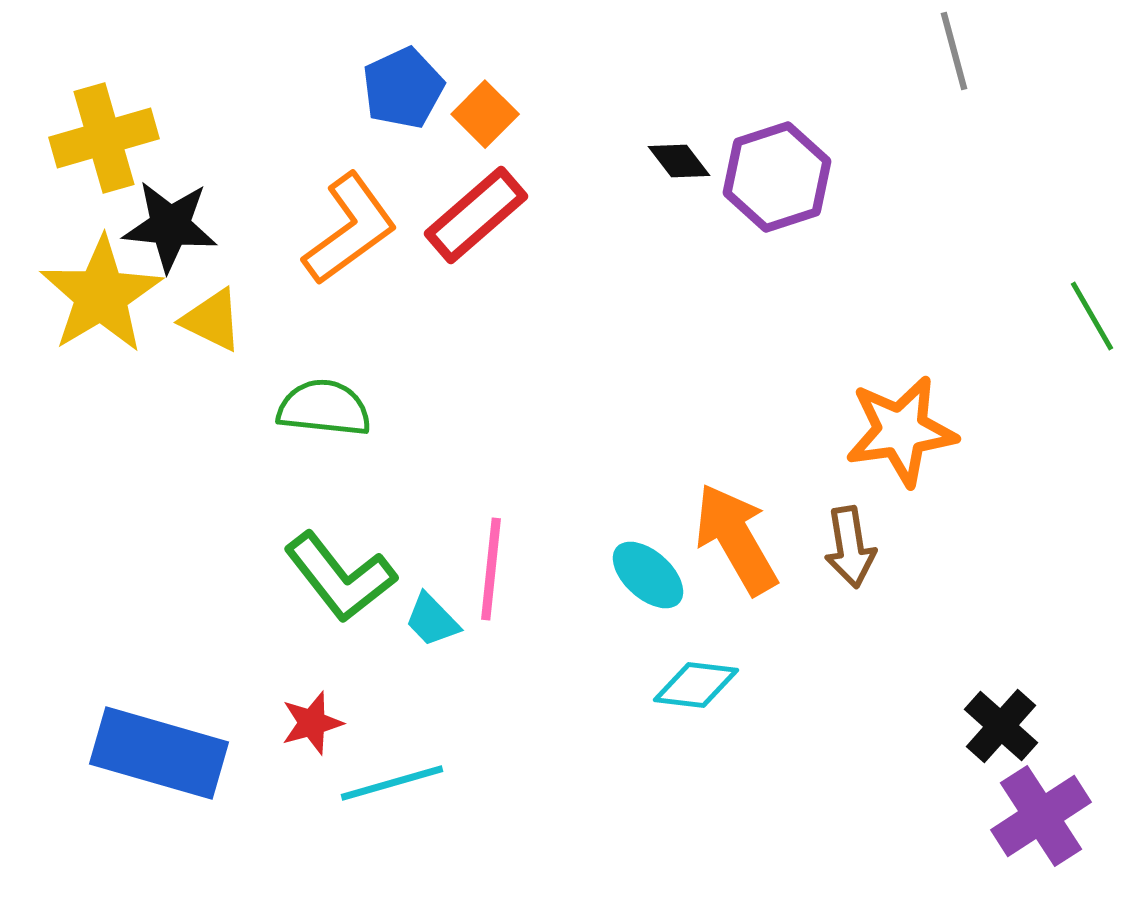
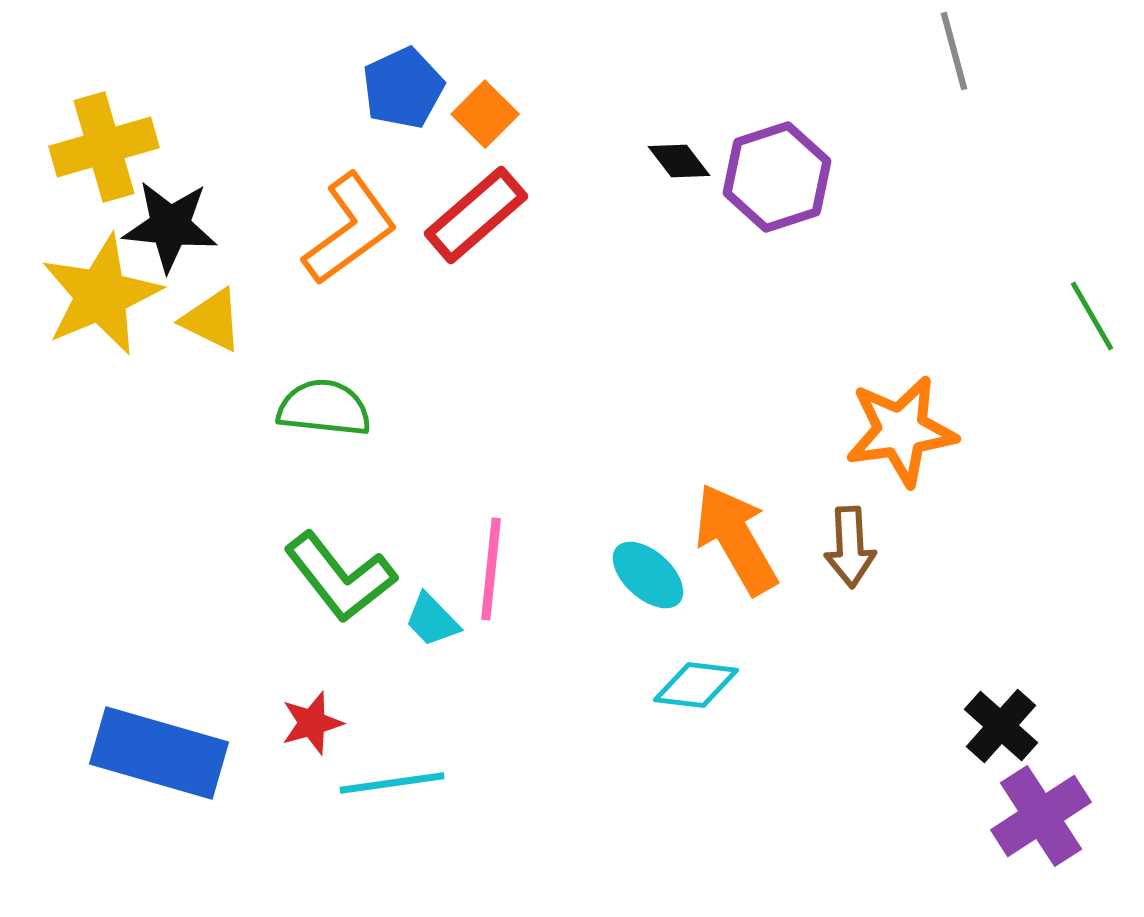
yellow cross: moved 9 px down
yellow star: rotated 8 degrees clockwise
brown arrow: rotated 6 degrees clockwise
cyan line: rotated 8 degrees clockwise
